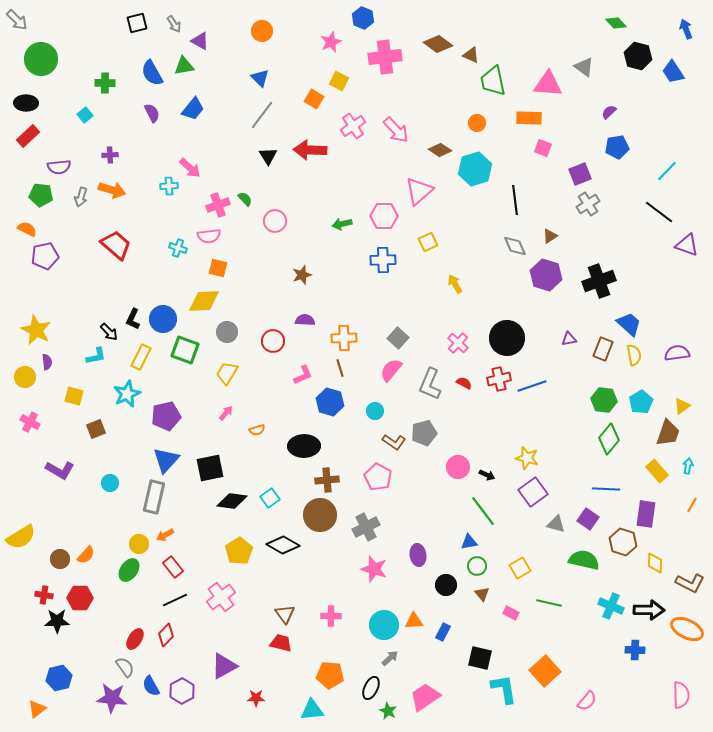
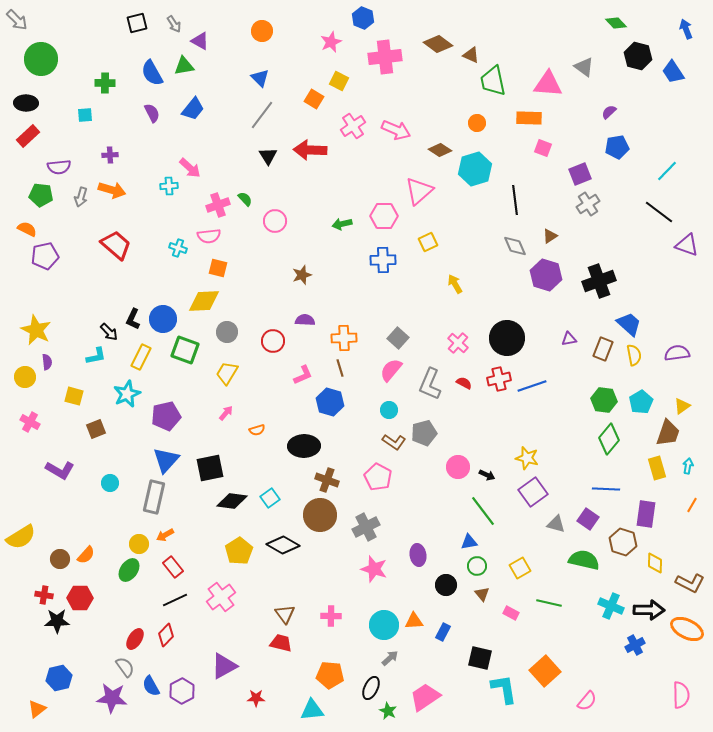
cyan square at (85, 115): rotated 35 degrees clockwise
pink arrow at (396, 130): rotated 24 degrees counterclockwise
cyan circle at (375, 411): moved 14 px right, 1 px up
yellow rectangle at (657, 471): moved 3 px up; rotated 25 degrees clockwise
brown cross at (327, 480): rotated 25 degrees clockwise
blue cross at (635, 650): moved 5 px up; rotated 30 degrees counterclockwise
